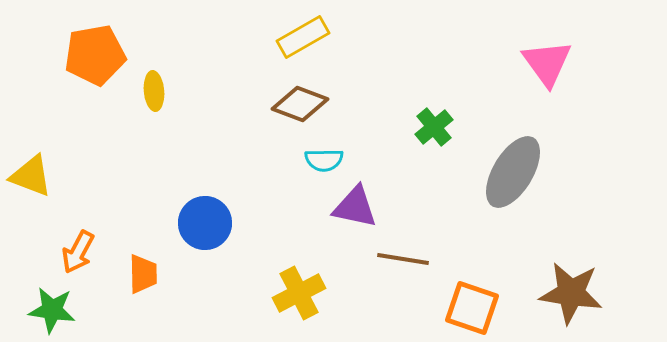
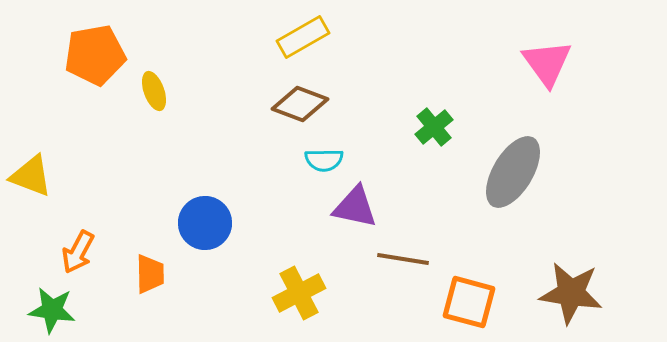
yellow ellipse: rotated 15 degrees counterclockwise
orange trapezoid: moved 7 px right
orange square: moved 3 px left, 6 px up; rotated 4 degrees counterclockwise
